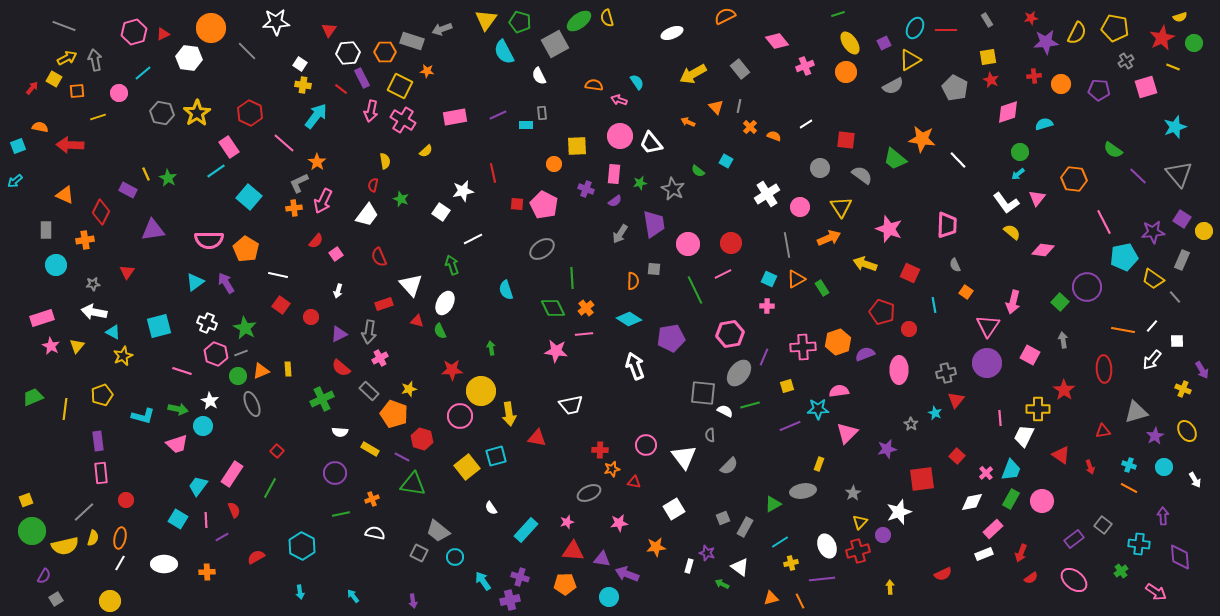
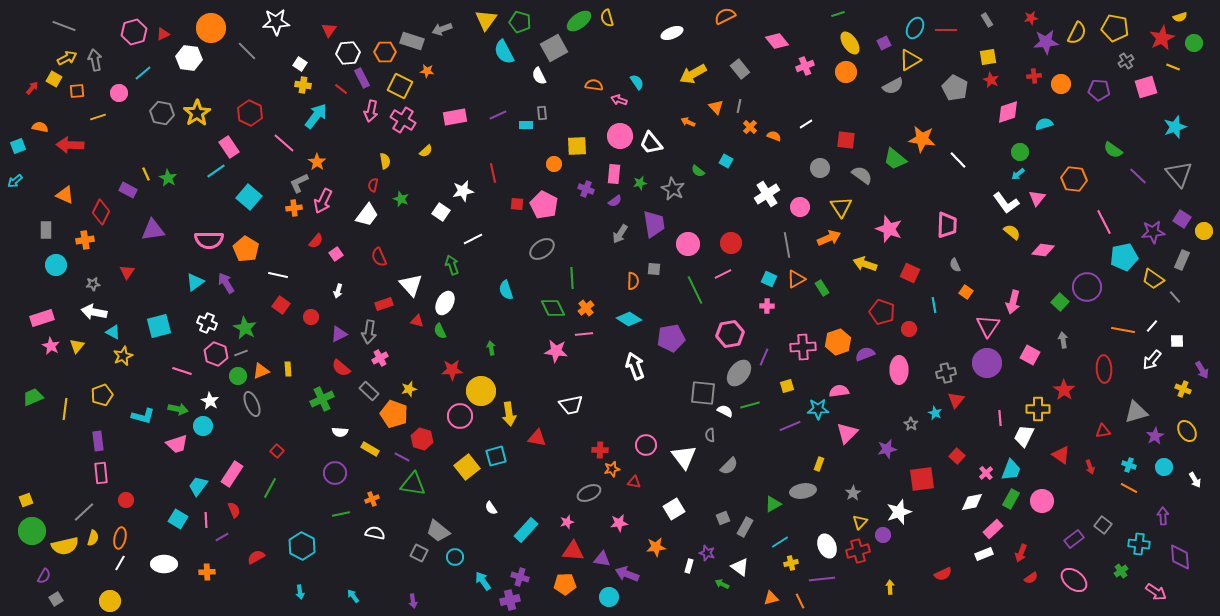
gray square at (555, 44): moved 1 px left, 4 px down
